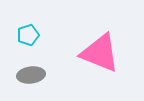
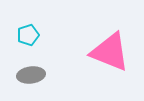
pink triangle: moved 10 px right, 1 px up
